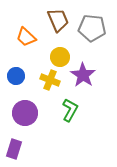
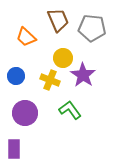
yellow circle: moved 3 px right, 1 px down
green L-shape: rotated 65 degrees counterclockwise
purple rectangle: rotated 18 degrees counterclockwise
